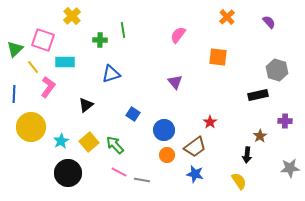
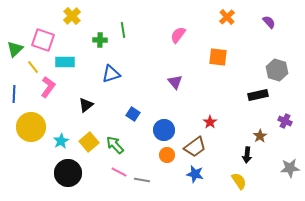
purple cross: rotated 24 degrees clockwise
